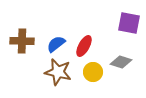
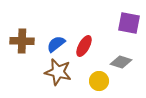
yellow circle: moved 6 px right, 9 px down
